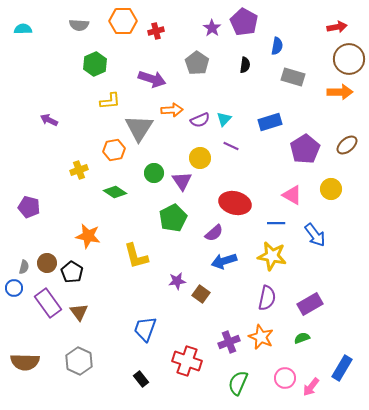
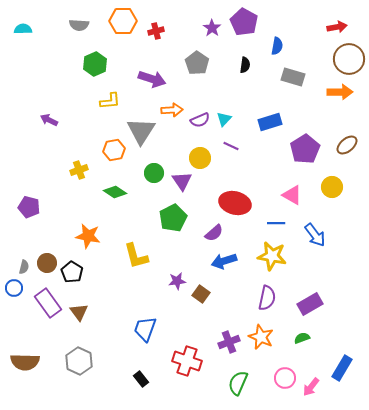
gray triangle at (139, 128): moved 2 px right, 3 px down
yellow circle at (331, 189): moved 1 px right, 2 px up
